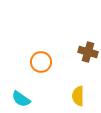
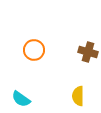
orange circle: moved 7 px left, 12 px up
